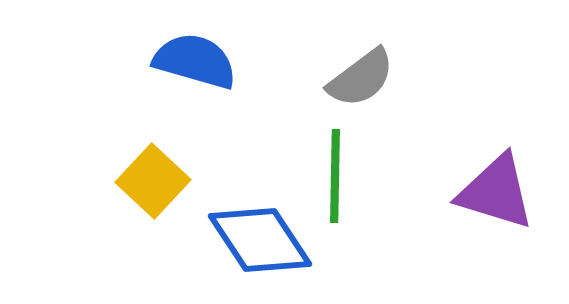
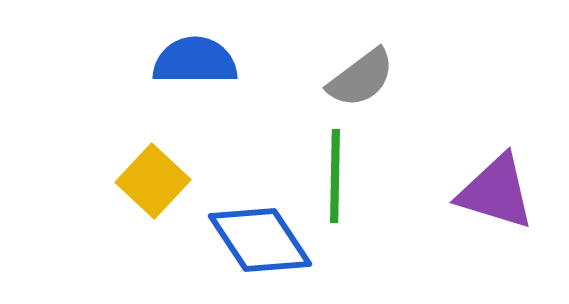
blue semicircle: rotated 16 degrees counterclockwise
